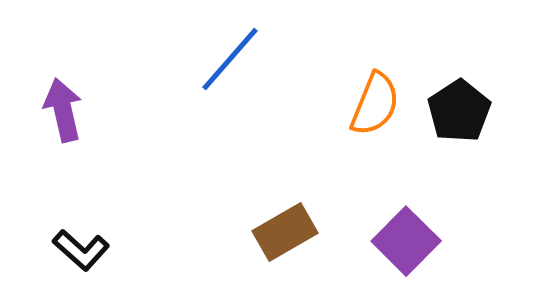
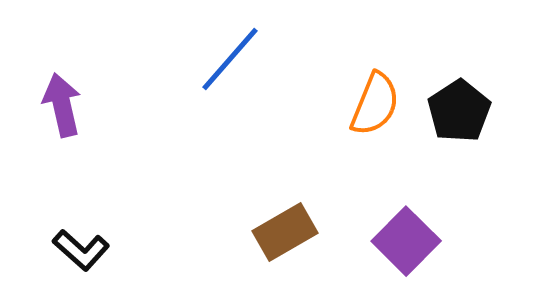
purple arrow: moved 1 px left, 5 px up
